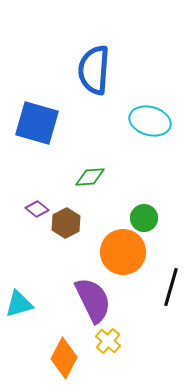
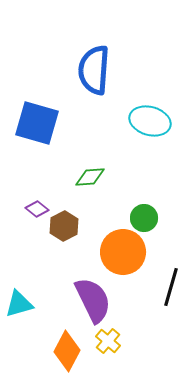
brown hexagon: moved 2 px left, 3 px down
orange diamond: moved 3 px right, 7 px up
